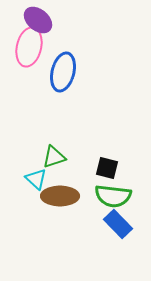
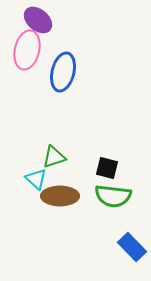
pink ellipse: moved 2 px left, 3 px down
blue rectangle: moved 14 px right, 23 px down
